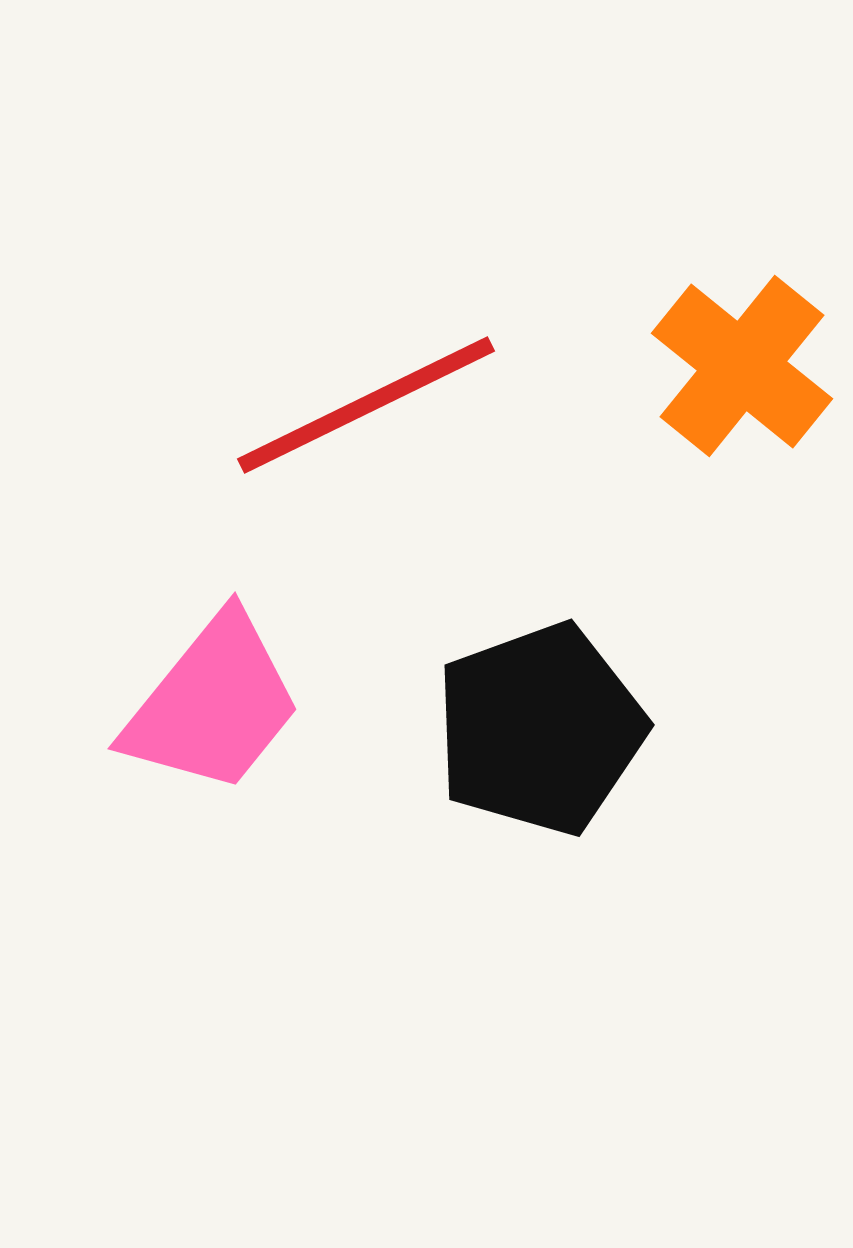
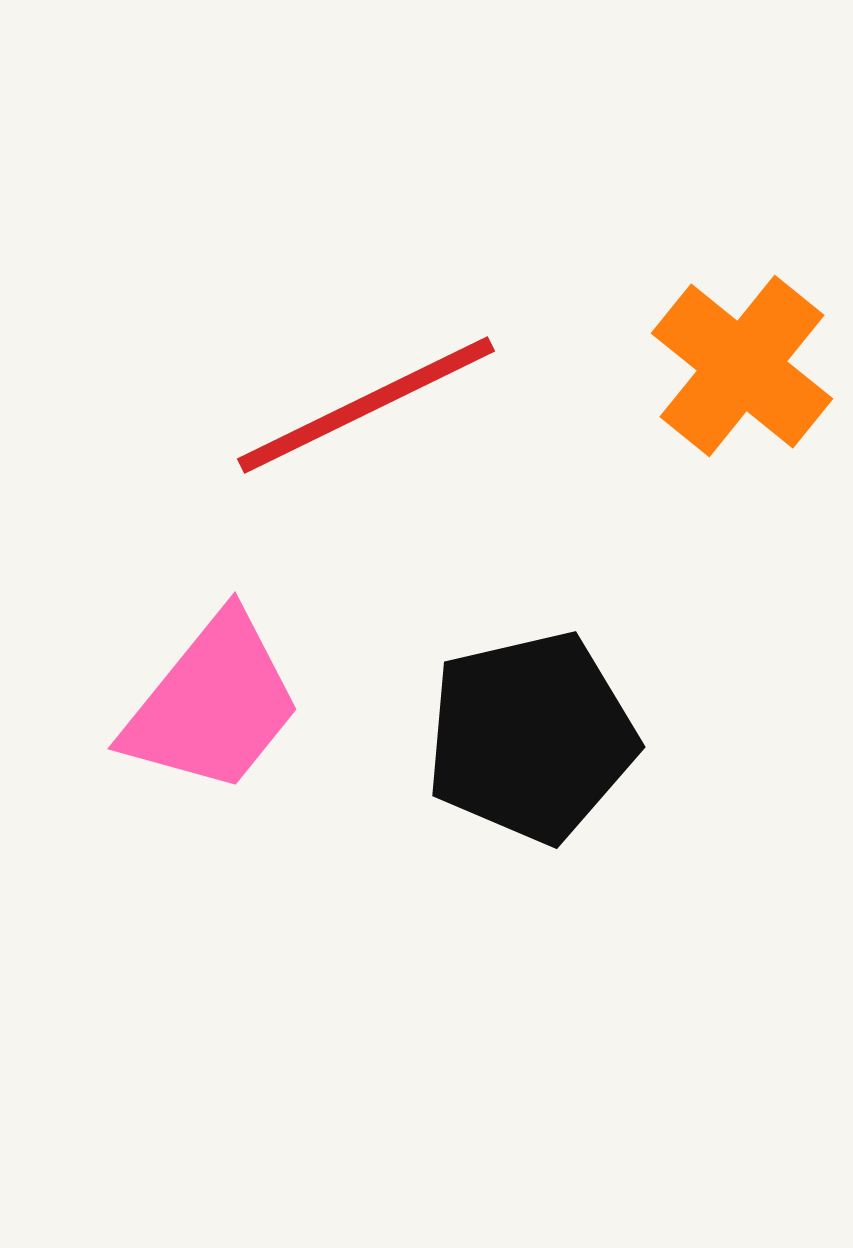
black pentagon: moved 9 px left, 8 px down; rotated 7 degrees clockwise
